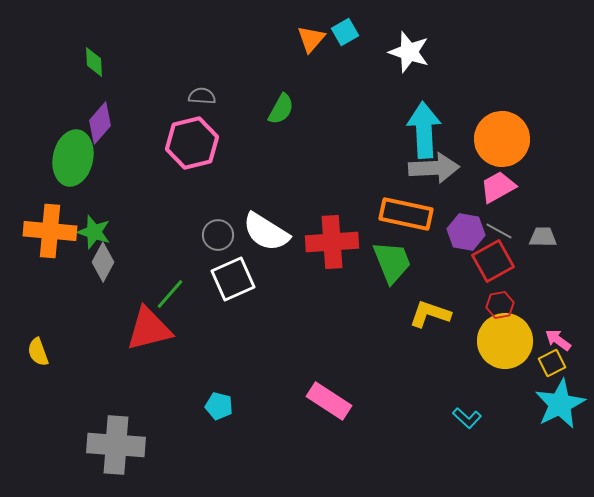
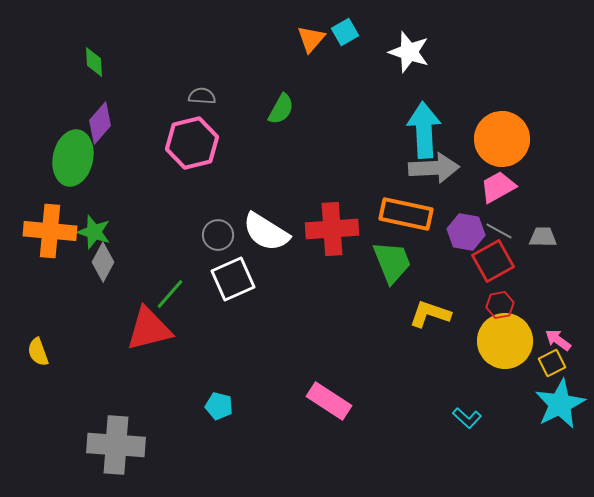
red cross: moved 13 px up
